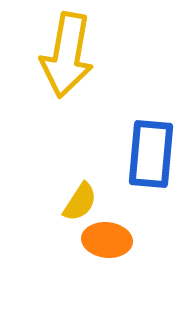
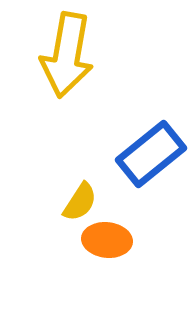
blue rectangle: rotated 46 degrees clockwise
